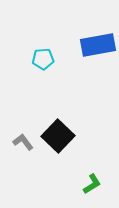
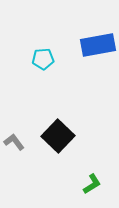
gray L-shape: moved 9 px left
